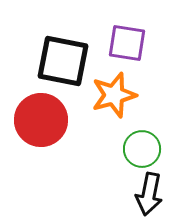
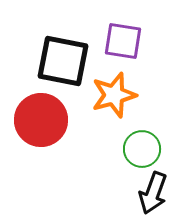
purple square: moved 4 px left, 2 px up
black arrow: moved 4 px right, 1 px up; rotated 9 degrees clockwise
